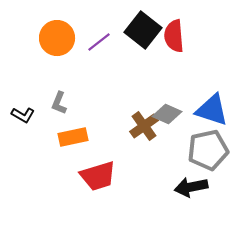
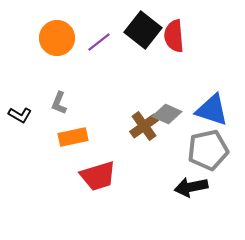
black L-shape: moved 3 px left
